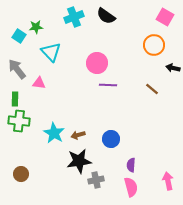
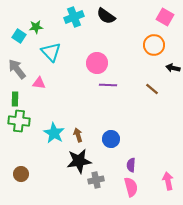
brown arrow: rotated 88 degrees clockwise
